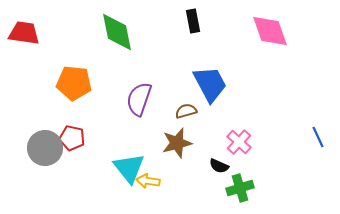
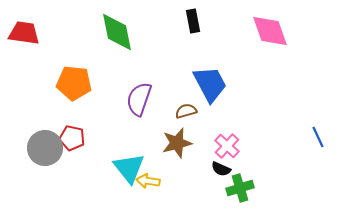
pink cross: moved 12 px left, 4 px down
black semicircle: moved 2 px right, 3 px down
